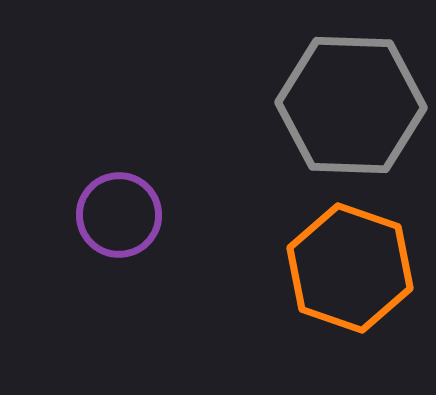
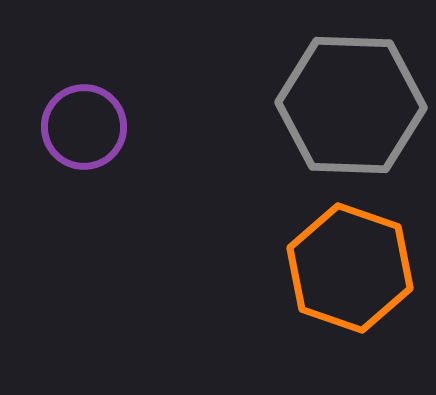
purple circle: moved 35 px left, 88 px up
